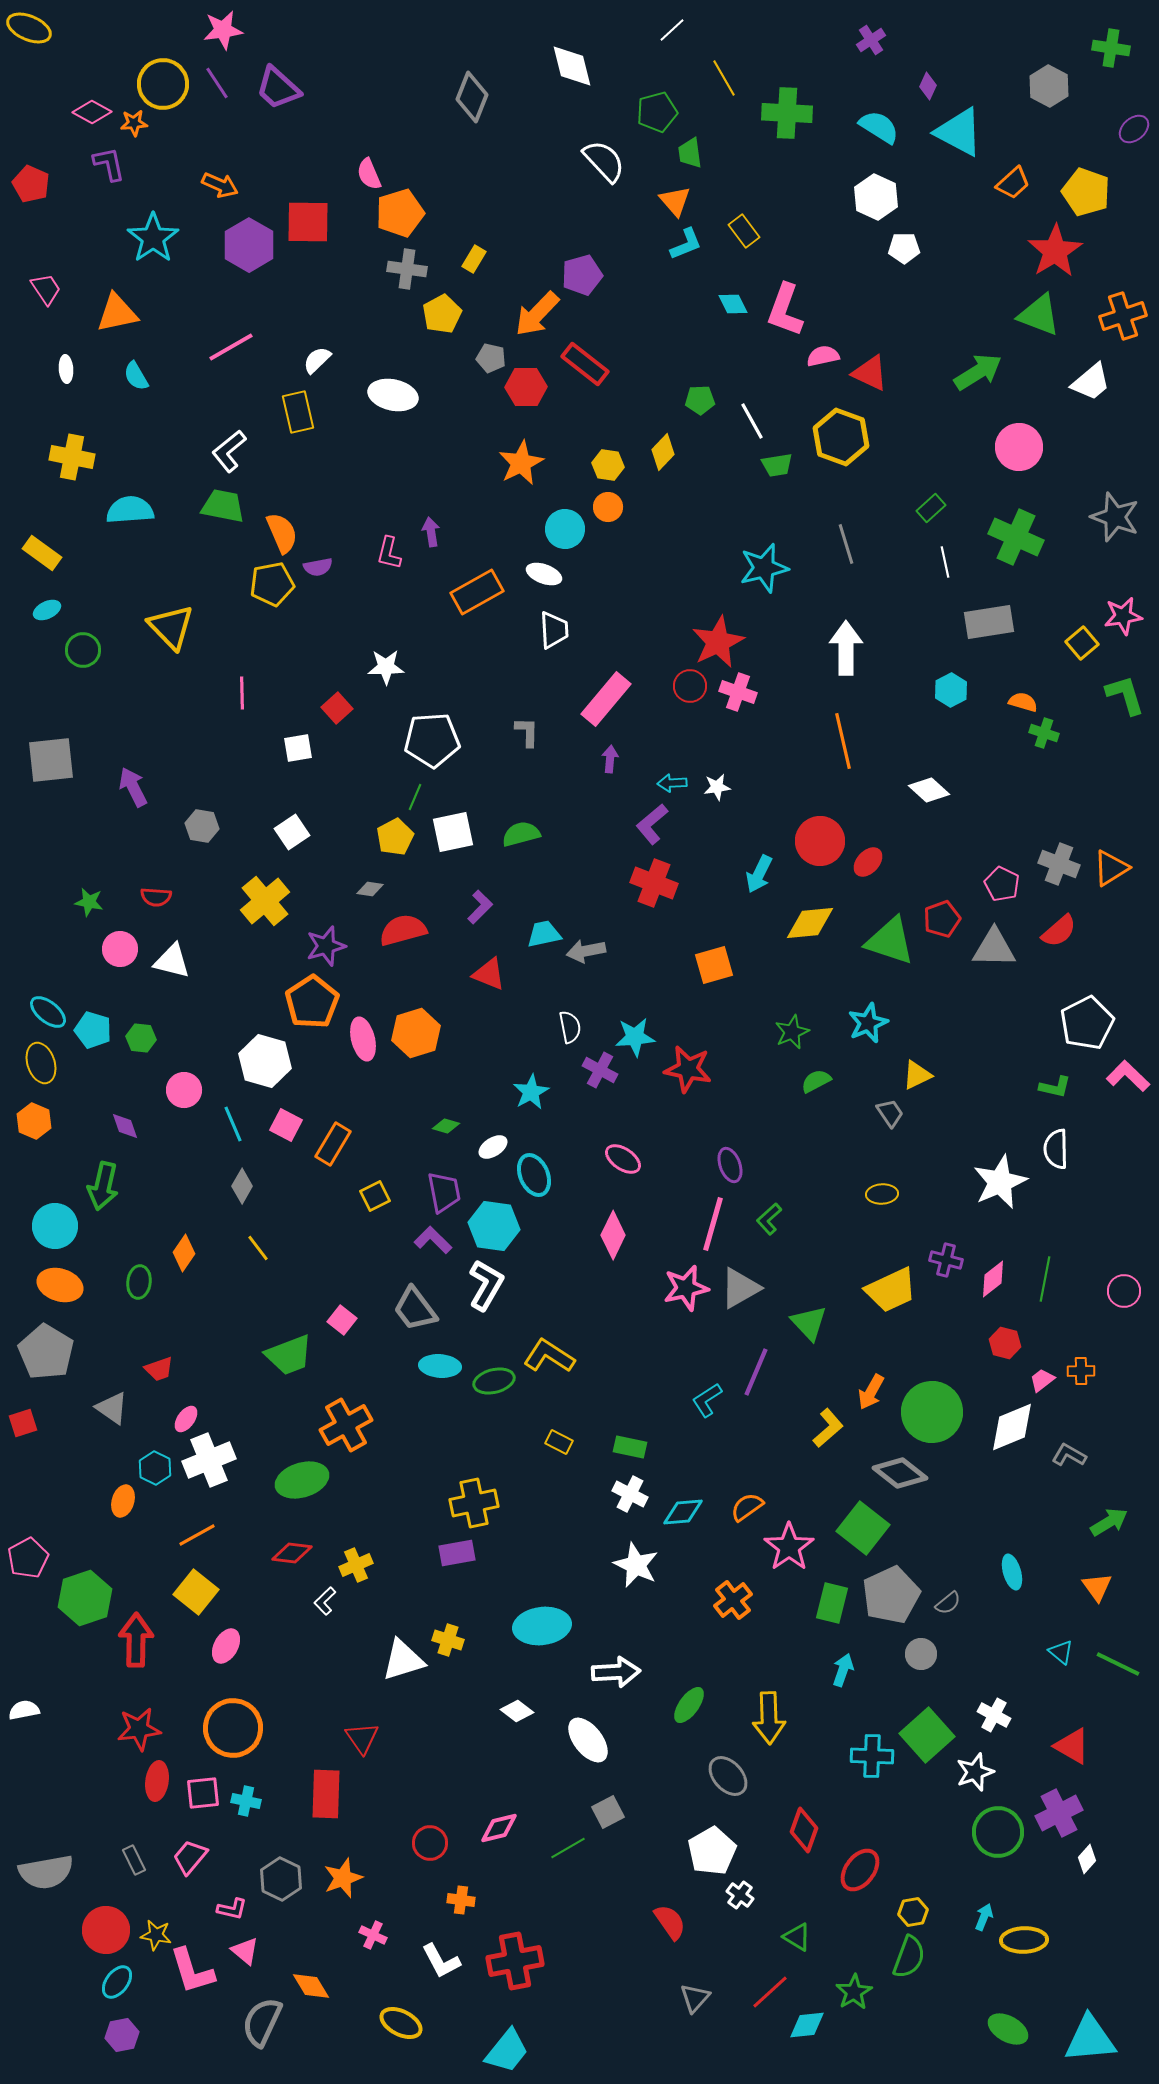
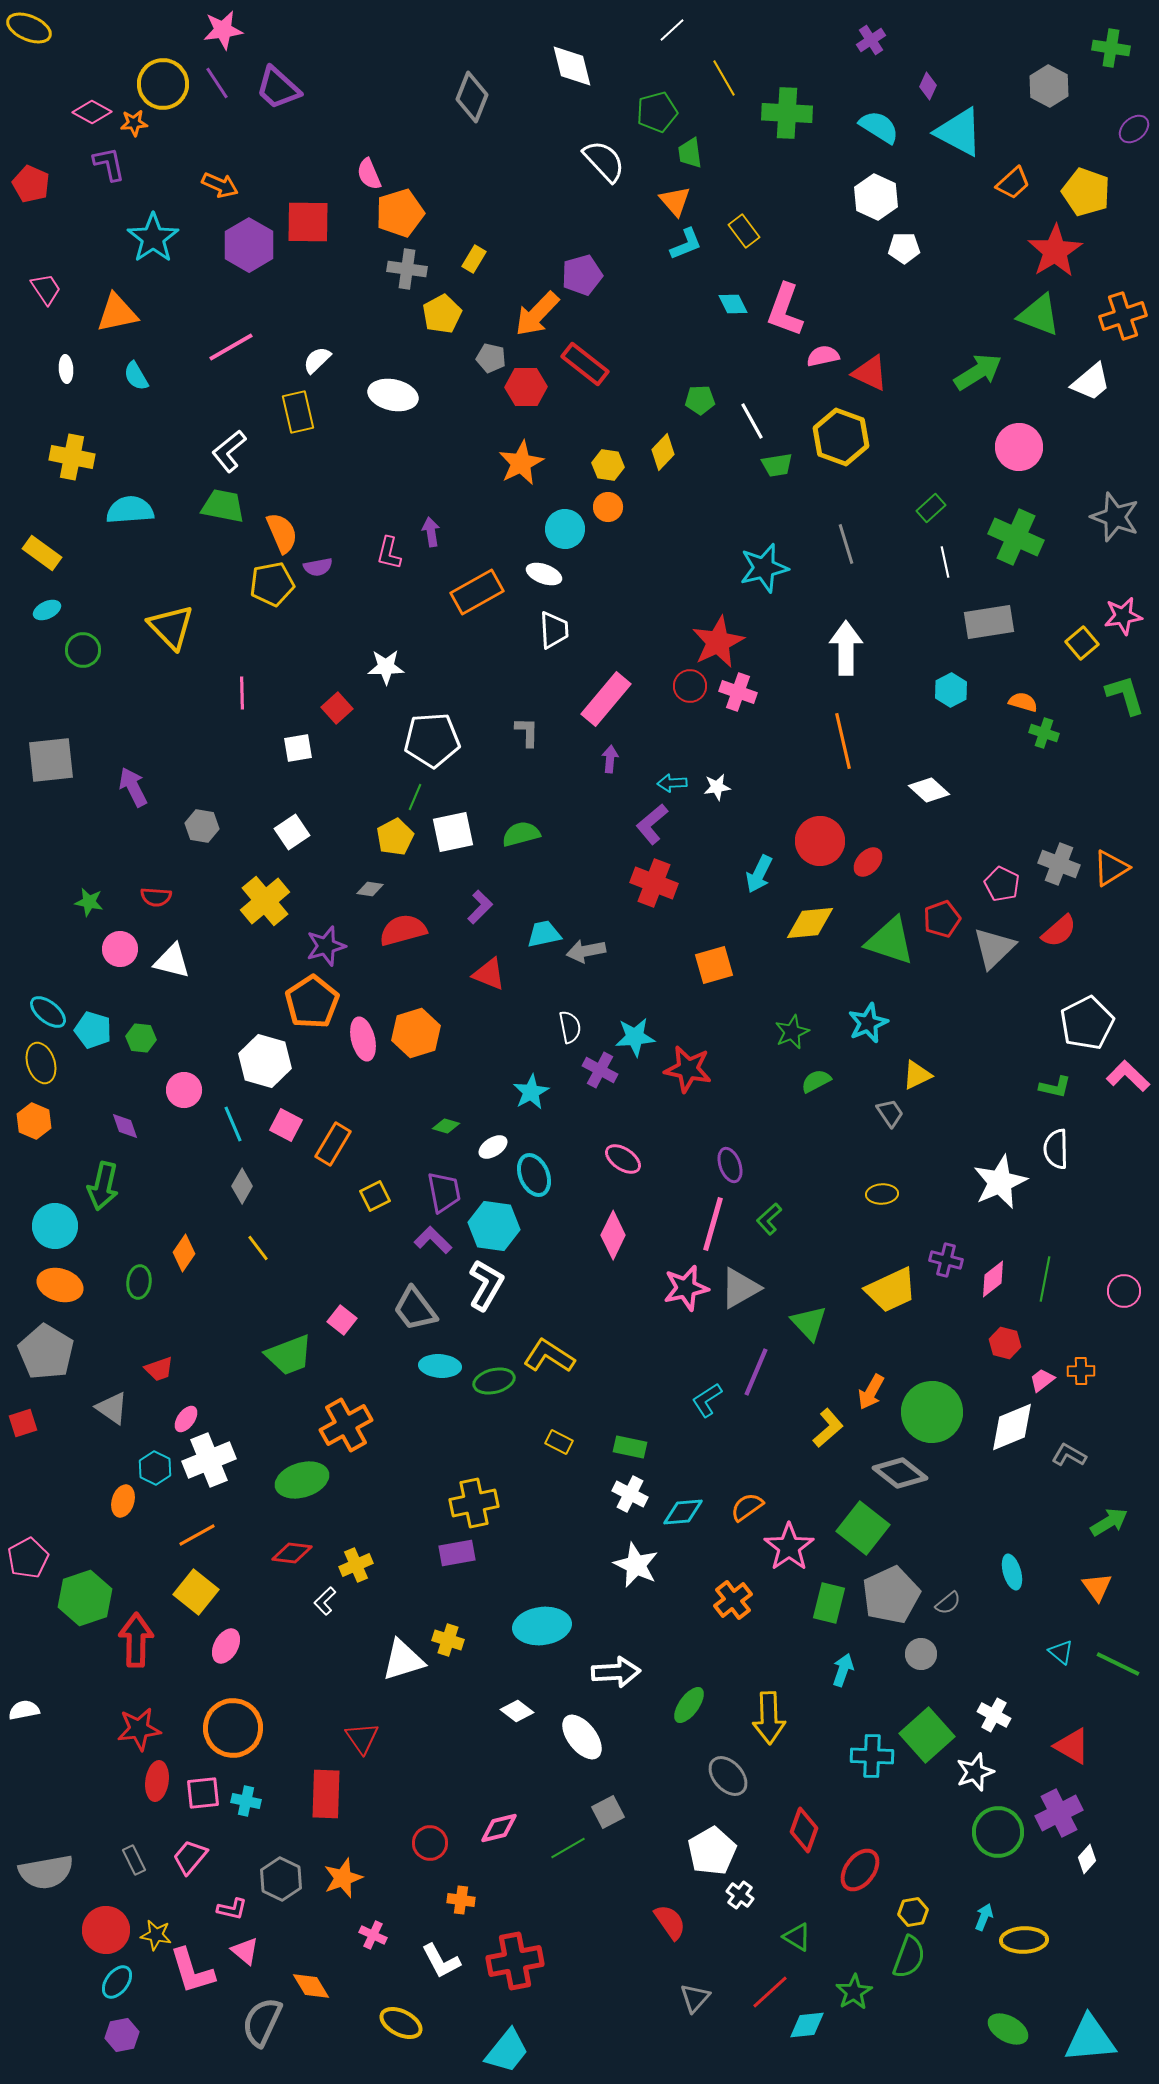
gray triangle at (994, 948): rotated 45 degrees counterclockwise
green rectangle at (832, 1603): moved 3 px left
white ellipse at (588, 1740): moved 6 px left, 3 px up
